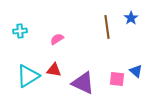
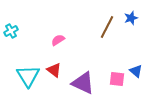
blue star: rotated 16 degrees clockwise
brown line: rotated 35 degrees clockwise
cyan cross: moved 9 px left; rotated 24 degrees counterclockwise
pink semicircle: moved 1 px right, 1 px down
red triangle: rotated 28 degrees clockwise
cyan triangle: rotated 30 degrees counterclockwise
